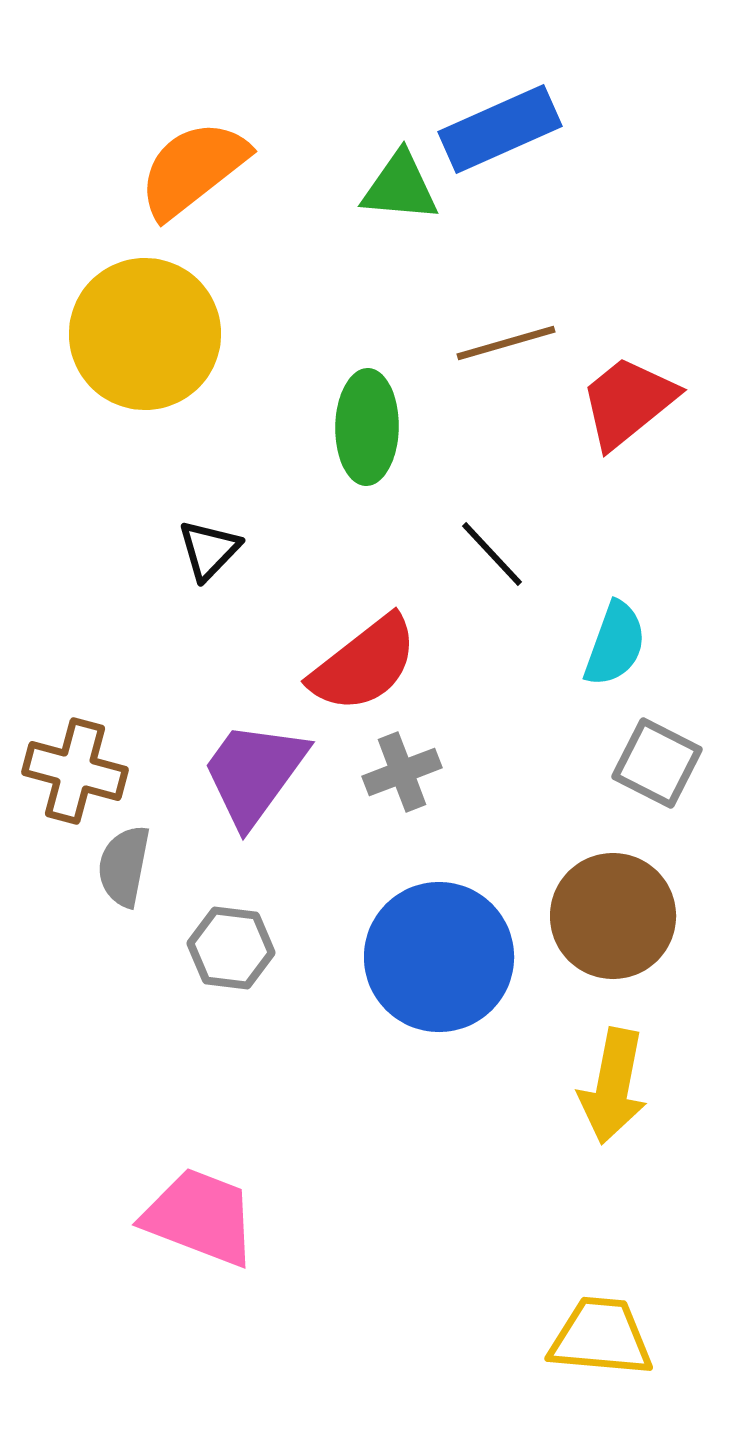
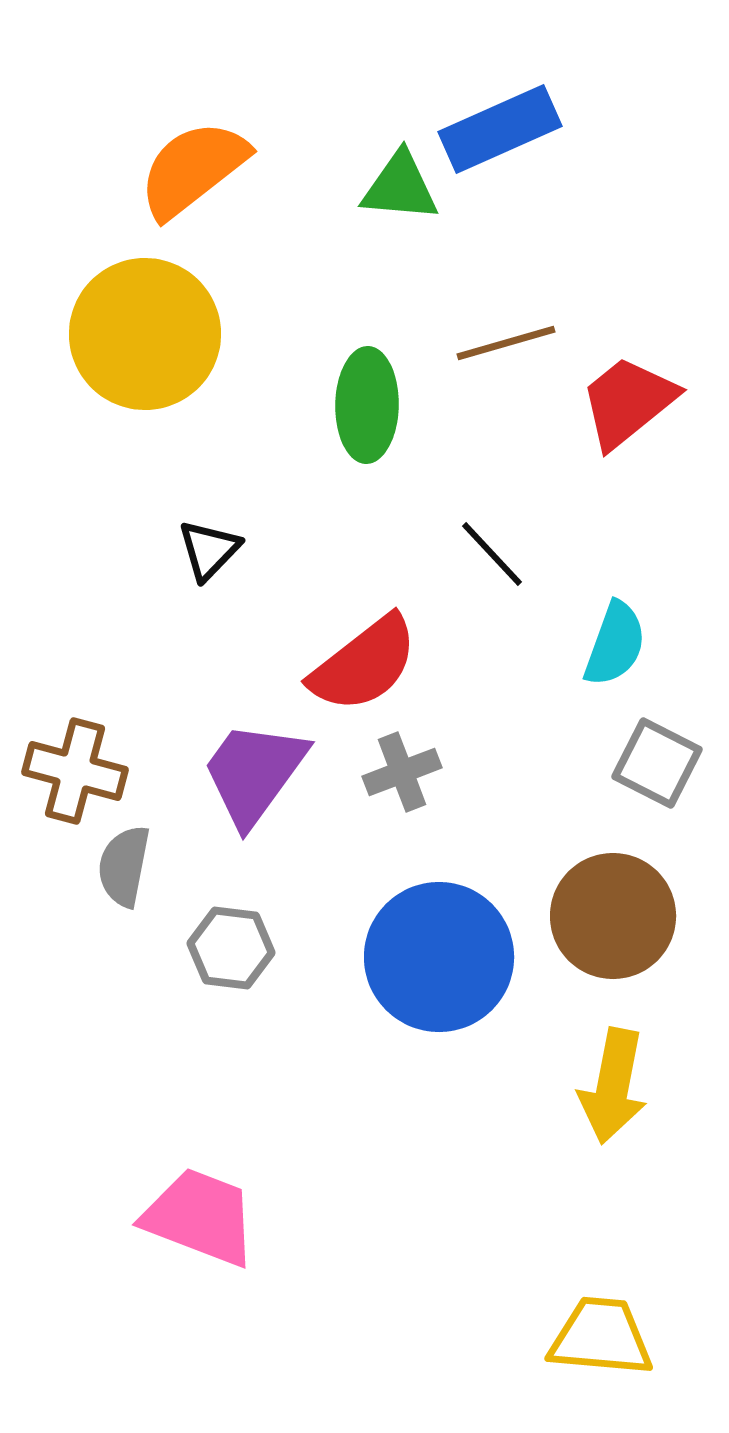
green ellipse: moved 22 px up
